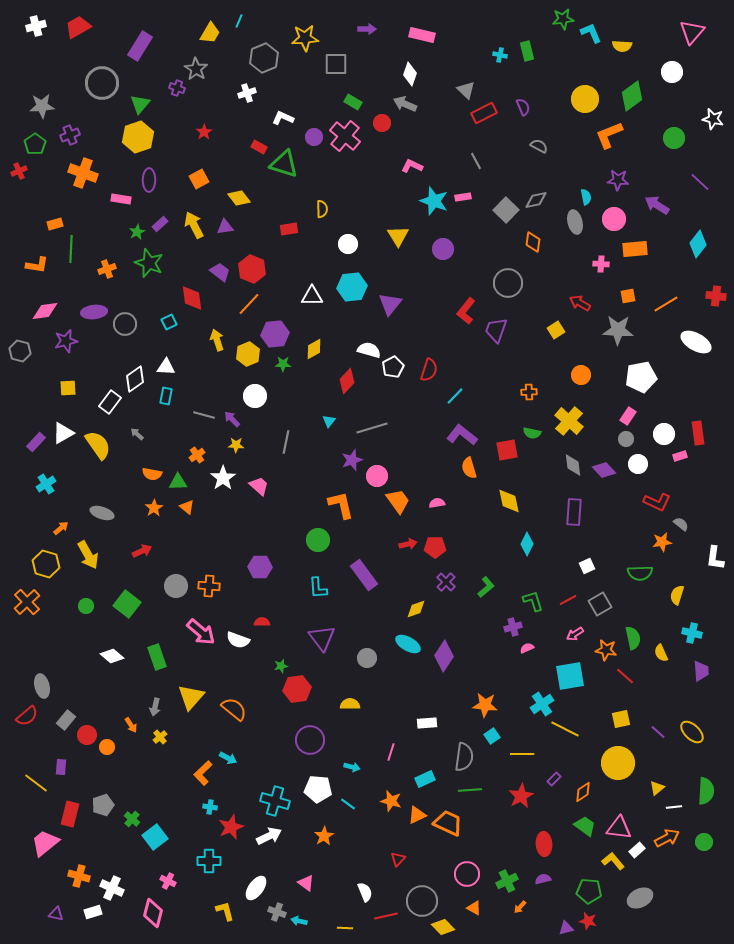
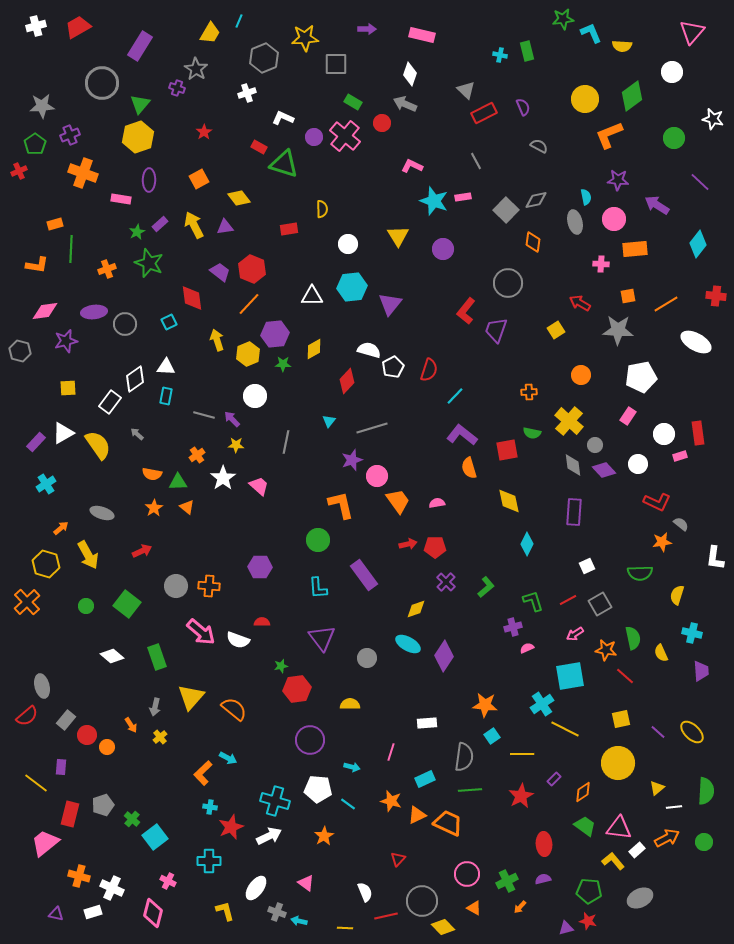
gray circle at (626, 439): moved 31 px left, 6 px down
